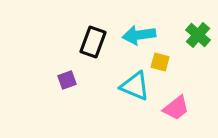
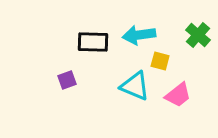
black rectangle: rotated 72 degrees clockwise
yellow square: moved 1 px up
pink trapezoid: moved 2 px right, 13 px up
